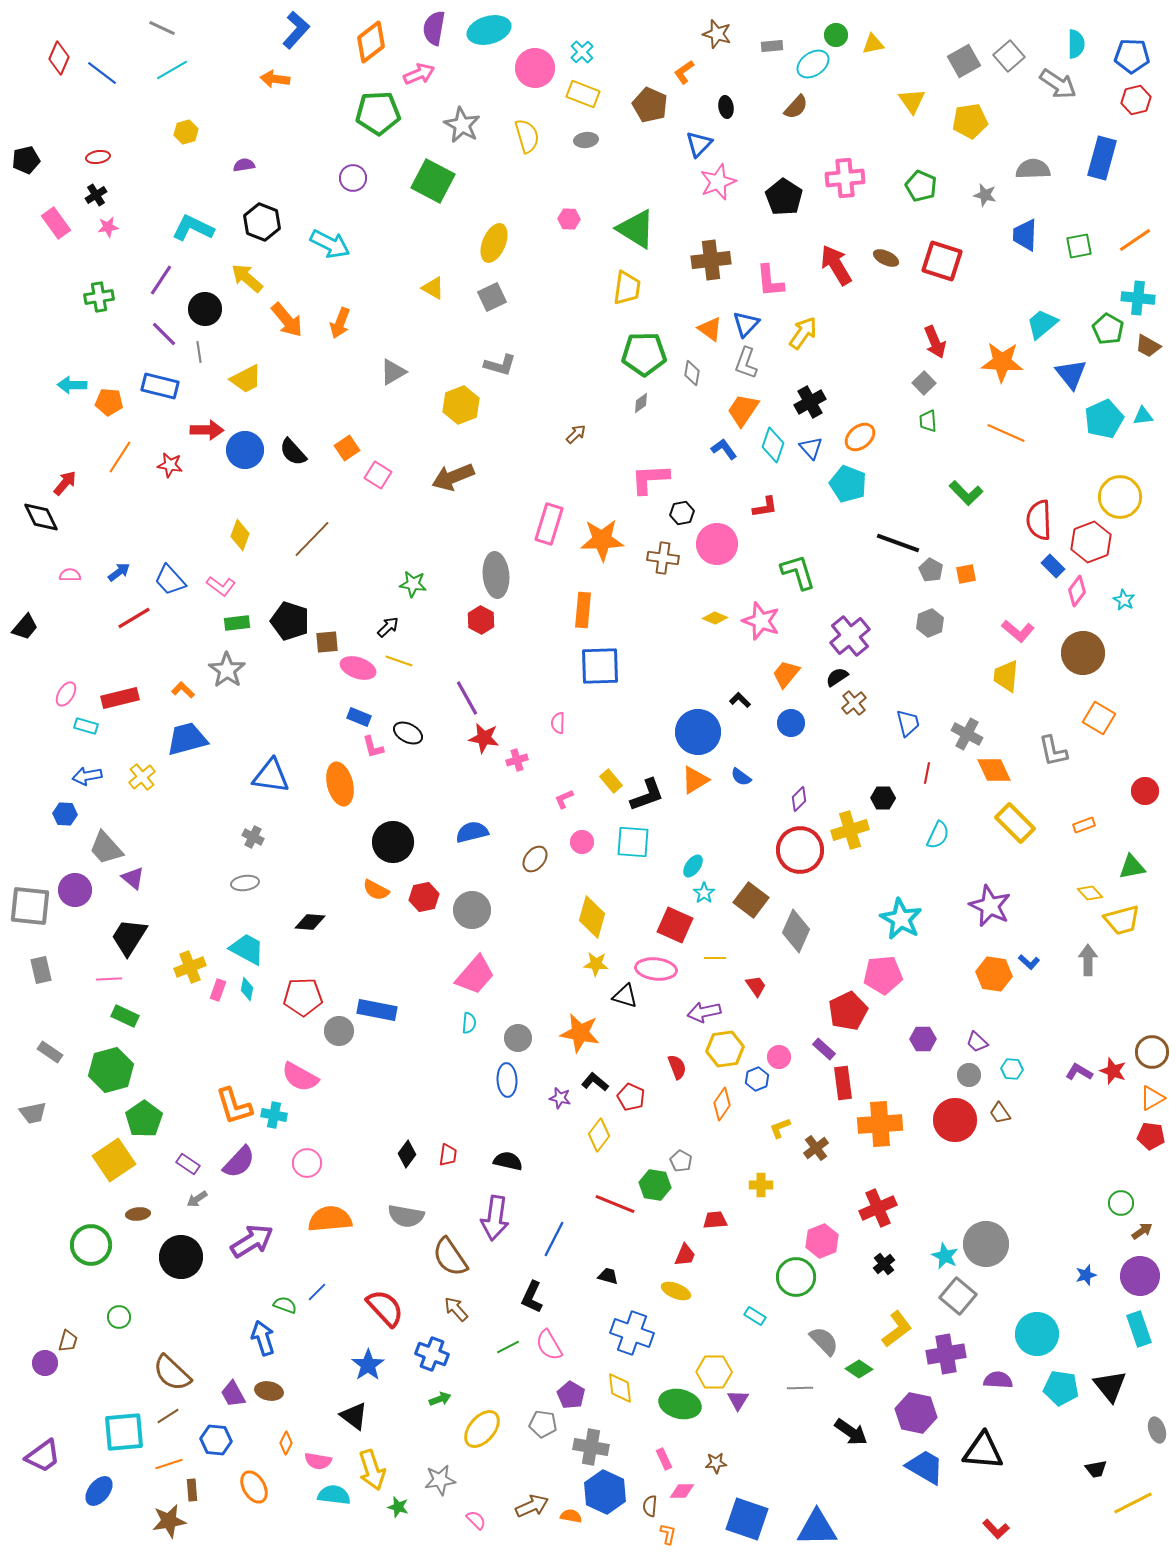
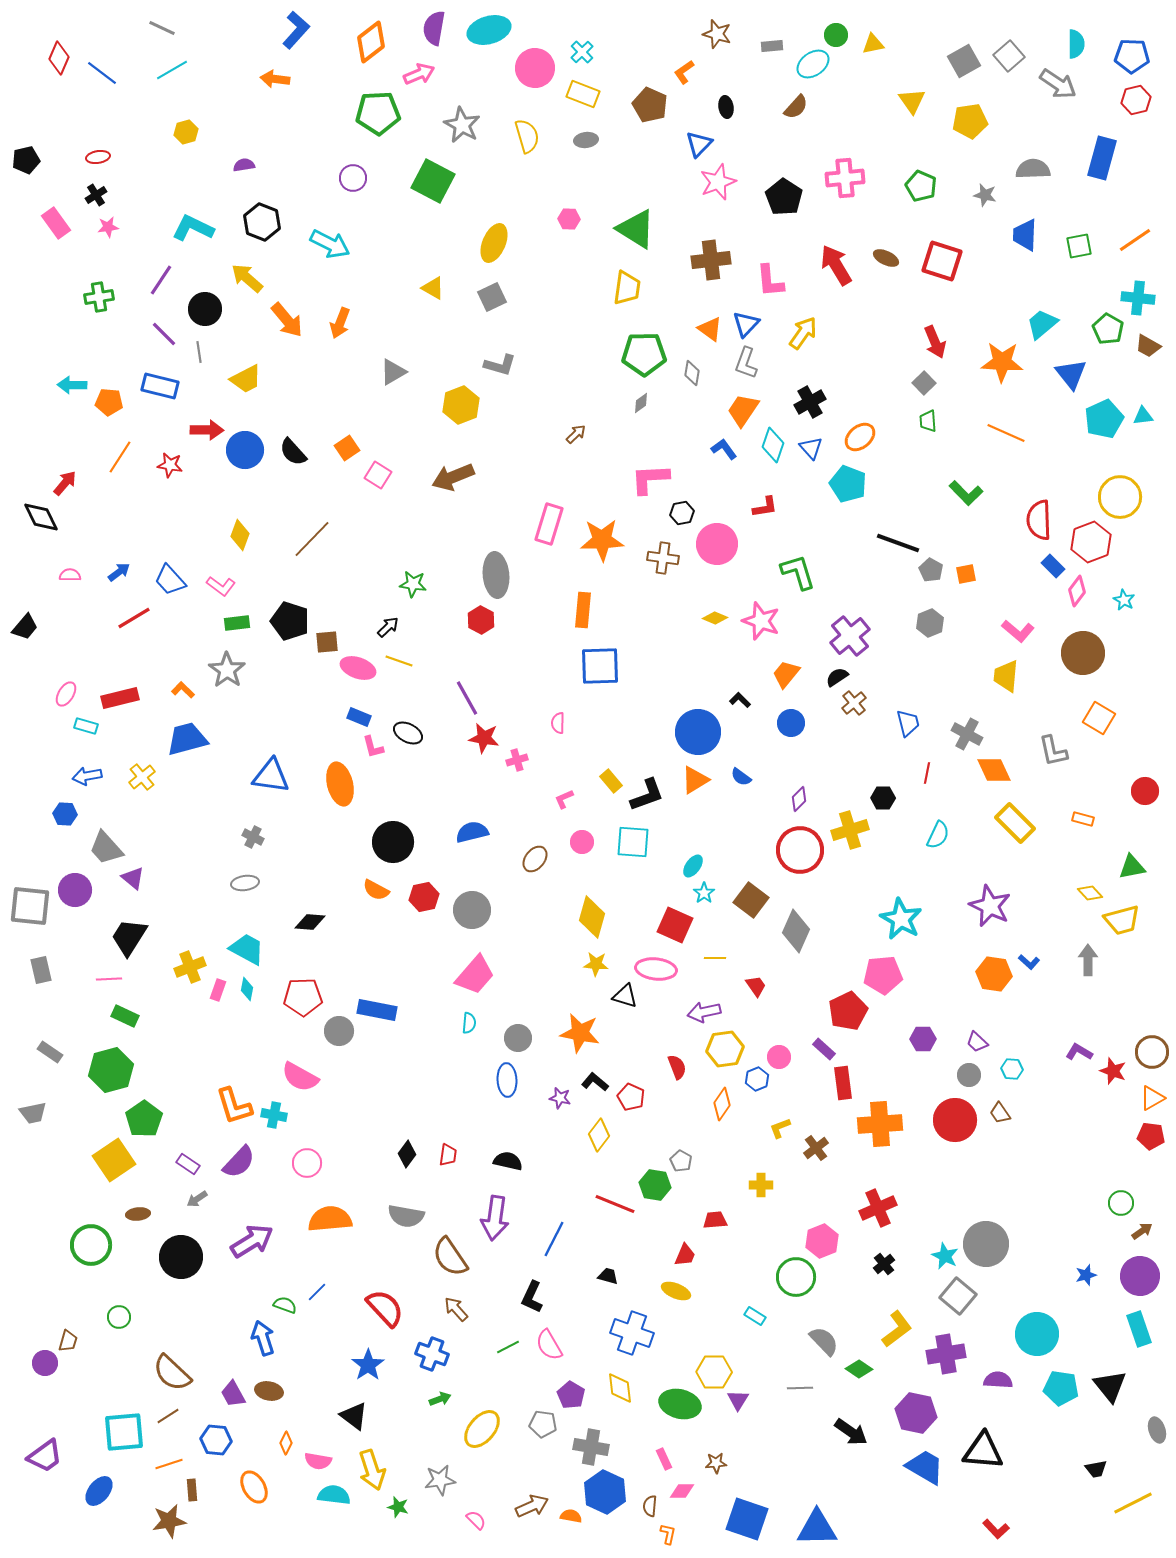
orange rectangle at (1084, 825): moved 1 px left, 6 px up; rotated 35 degrees clockwise
purple L-shape at (1079, 1072): moved 20 px up
purple trapezoid at (43, 1456): moved 2 px right
